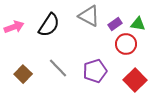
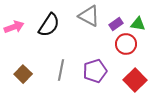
purple rectangle: moved 1 px right
gray line: moved 3 px right, 2 px down; rotated 55 degrees clockwise
